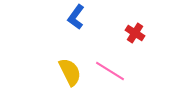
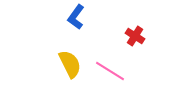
red cross: moved 3 px down
yellow semicircle: moved 8 px up
